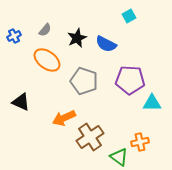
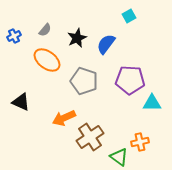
blue semicircle: rotated 100 degrees clockwise
